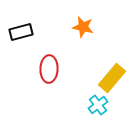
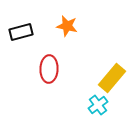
orange star: moved 16 px left, 1 px up
